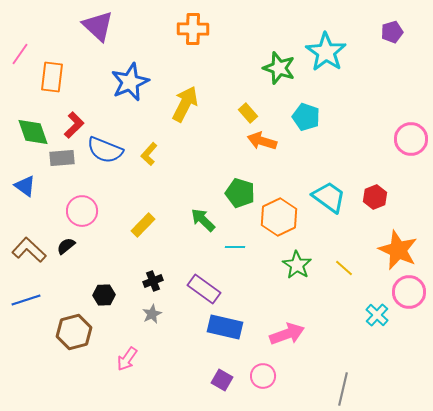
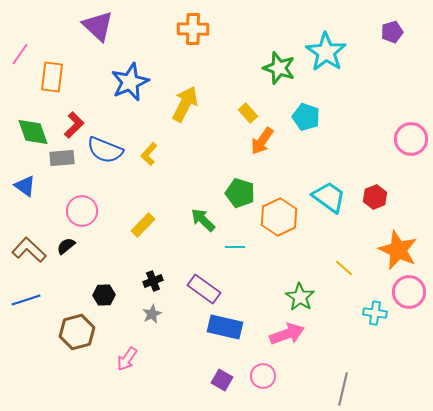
orange arrow at (262, 141): rotated 72 degrees counterclockwise
green star at (297, 265): moved 3 px right, 32 px down
cyan cross at (377, 315): moved 2 px left, 2 px up; rotated 35 degrees counterclockwise
brown hexagon at (74, 332): moved 3 px right
